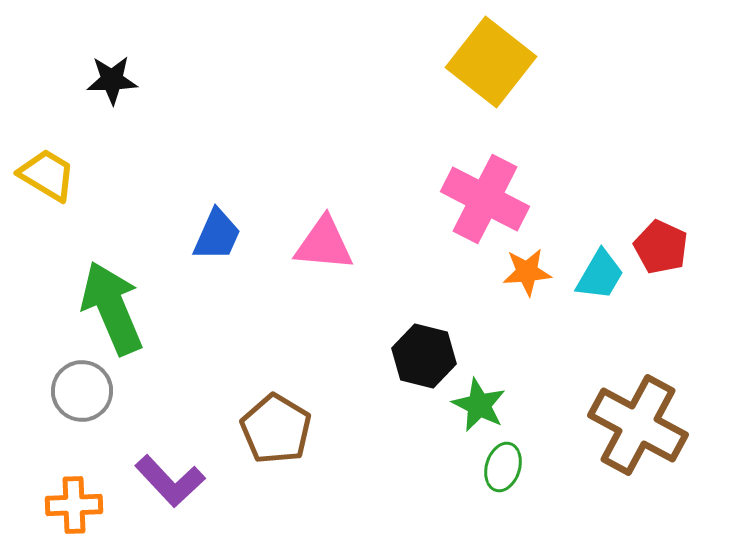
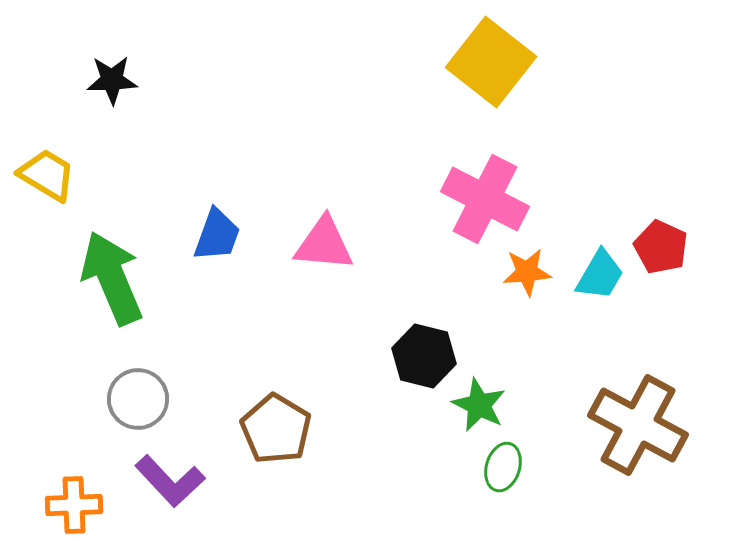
blue trapezoid: rotated 4 degrees counterclockwise
green arrow: moved 30 px up
gray circle: moved 56 px right, 8 px down
